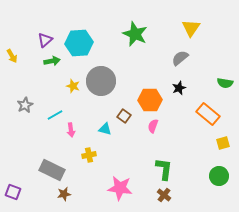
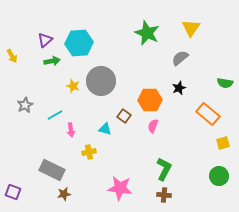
green star: moved 12 px right, 1 px up
yellow cross: moved 3 px up
green L-shape: rotated 20 degrees clockwise
brown cross: rotated 32 degrees counterclockwise
